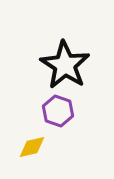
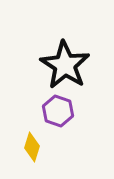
yellow diamond: rotated 60 degrees counterclockwise
